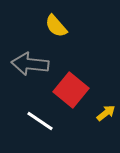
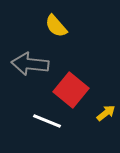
white line: moved 7 px right; rotated 12 degrees counterclockwise
